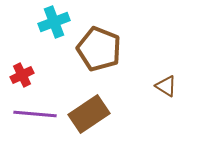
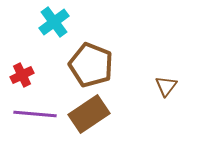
cyan cross: rotated 16 degrees counterclockwise
brown pentagon: moved 8 px left, 16 px down
brown triangle: rotated 35 degrees clockwise
